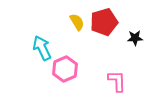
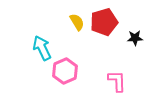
pink hexagon: moved 2 px down
